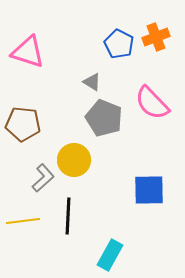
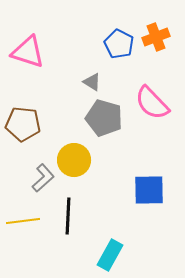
gray pentagon: rotated 6 degrees counterclockwise
